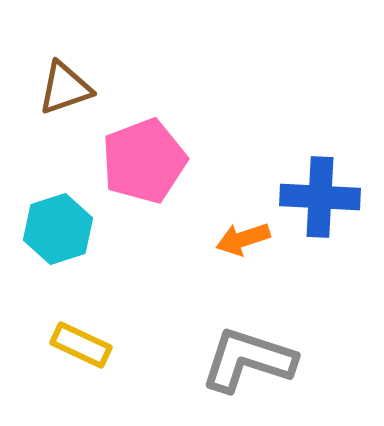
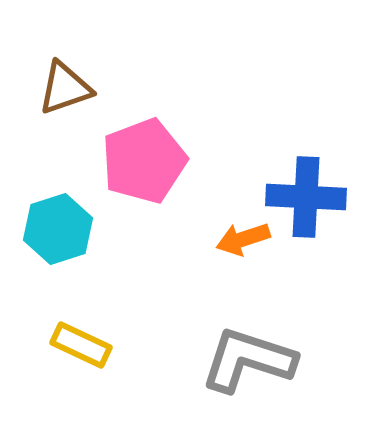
blue cross: moved 14 px left
